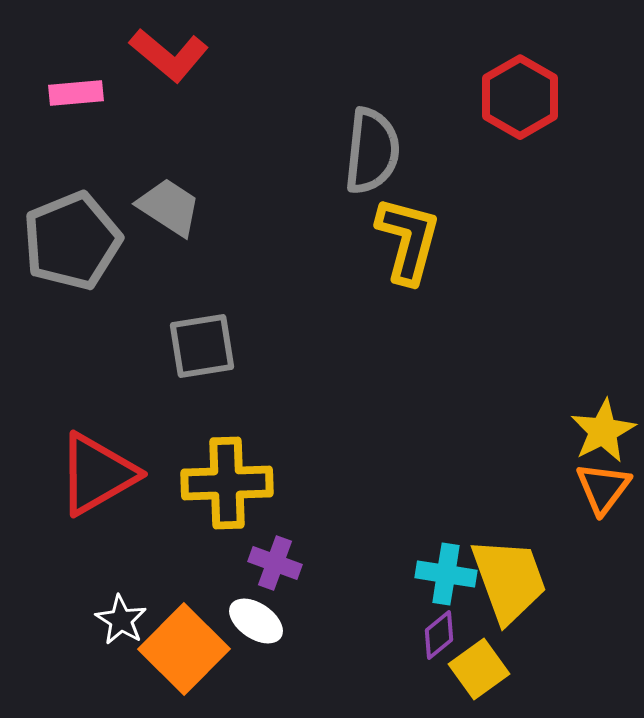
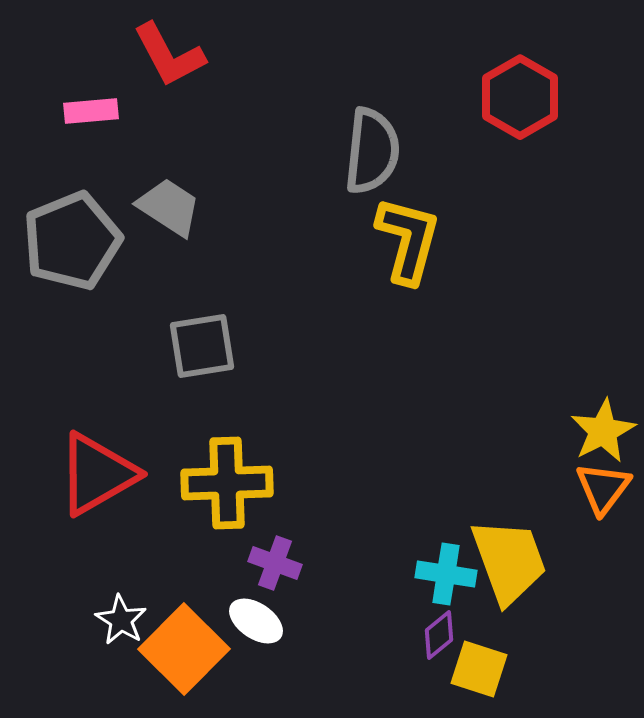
red L-shape: rotated 22 degrees clockwise
pink rectangle: moved 15 px right, 18 px down
yellow trapezoid: moved 19 px up
yellow square: rotated 36 degrees counterclockwise
